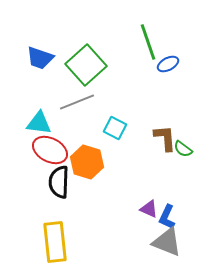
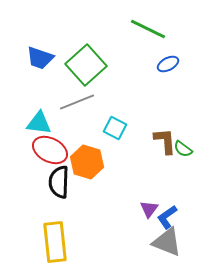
green line: moved 13 px up; rotated 45 degrees counterclockwise
brown L-shape: moved 3 px down
purple triangle: rotated 42 degrees clockwise
blue L-shape: rotated 30 degrees clockwise
